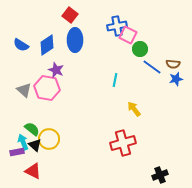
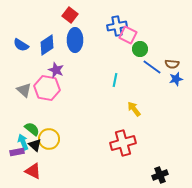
brown semicircle: moved 1 px left
